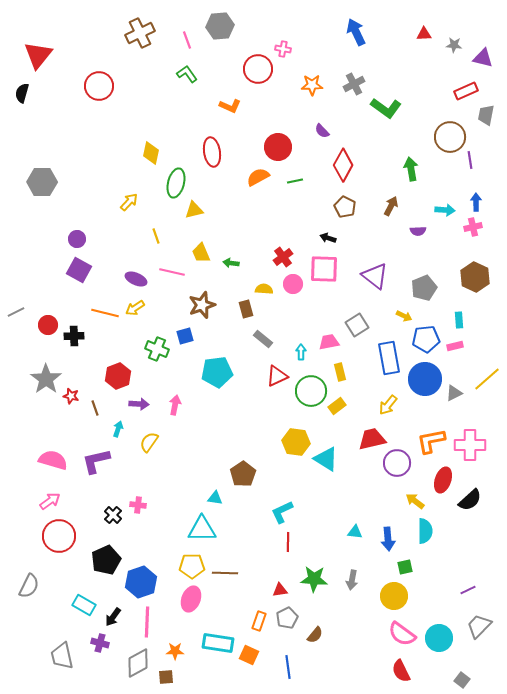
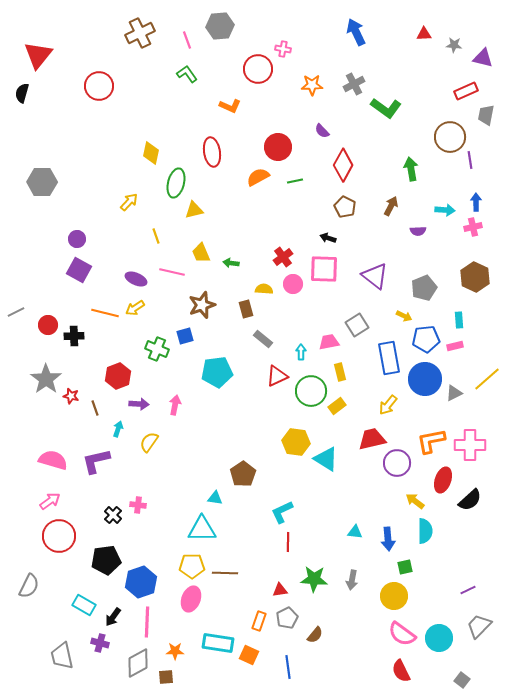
black pentagon at (106, 560): rotated 16 degrees clockwise
